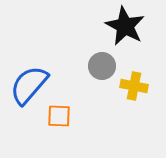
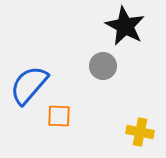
gray circle: moved 1 px right
yellow cross: moved 6 px right, 46 px down
